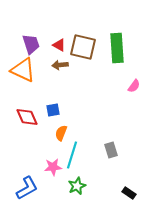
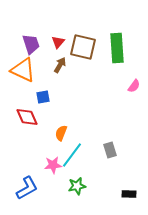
red triangle: moved 1 px left, 3 px up; rotated 40 degrees clockwise
brown arrow: rotated 126 degrees clockwise
blue square: moved 10 px left, 13 px up
gray rectangle: moved 1 px left
cyan line: rotated 20 degrees clockwise
pink star: moved 2 px up
green star: rotated 12 degrees clockwise
black rectangle: moved 1 px down; rotated 32 degrees counterclockwise
